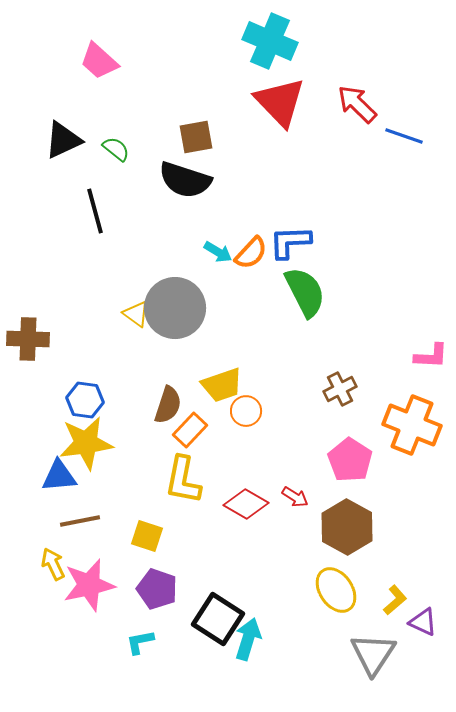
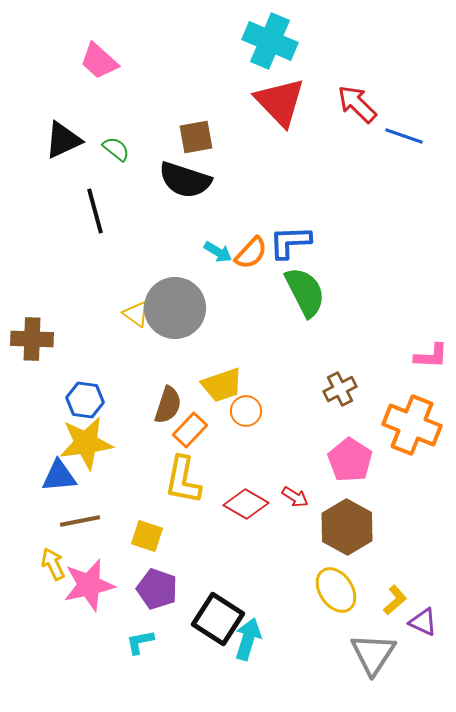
brown cross at (28, 339): moved 4 px right
